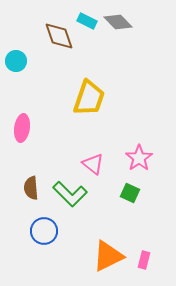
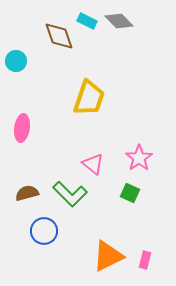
gray diamond: moved 1 px right, 1 px up
brown semicircle: moved 4 px left, 5 px down; rotated 80 degrees clockwise
pink rectangle: moved 1 px right
